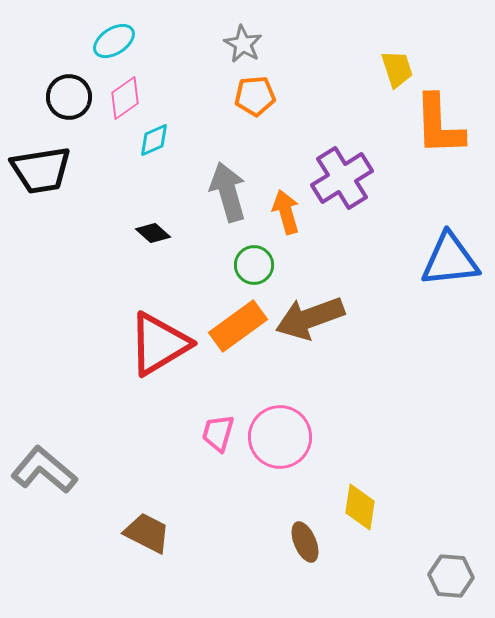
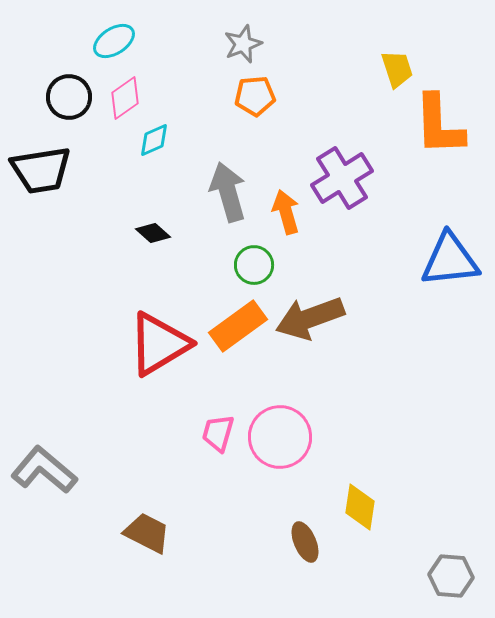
gray star: rotated 21 degrees clockwise
